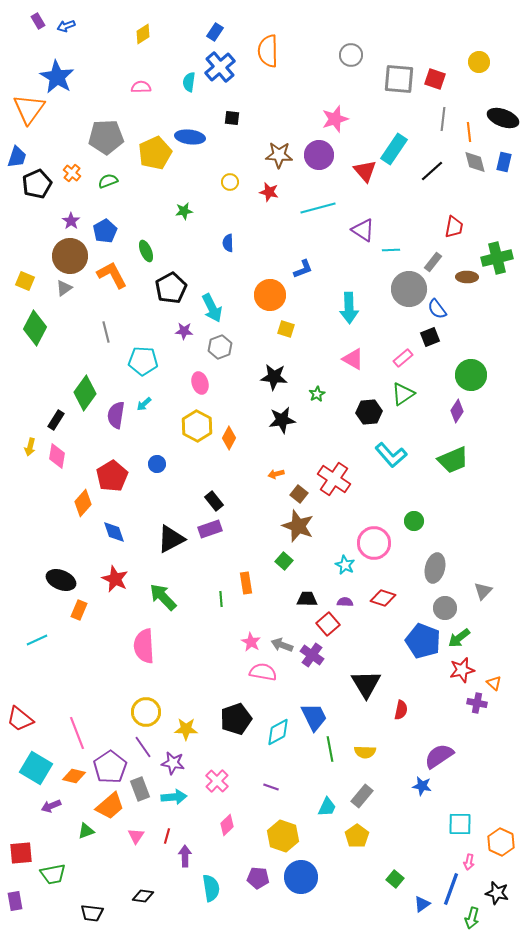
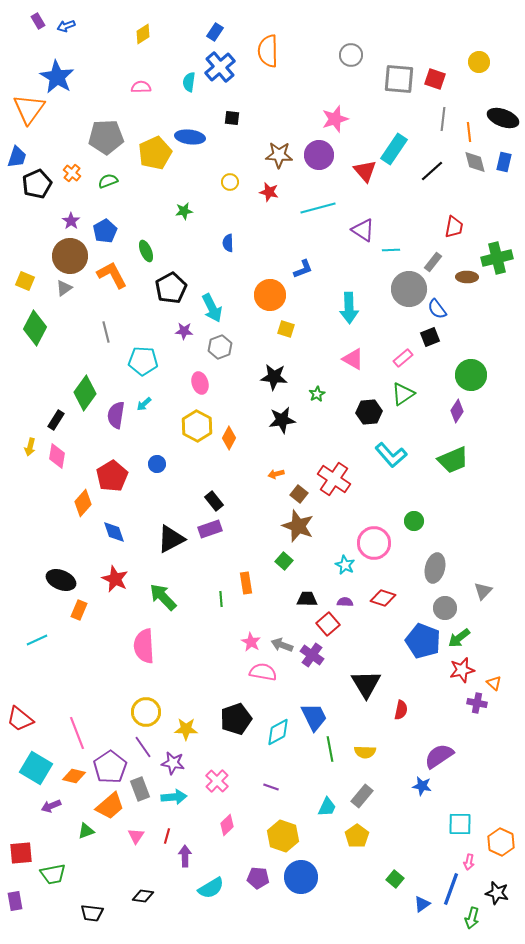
cyan semicircle at (211, 888): rotated 68 degrees clockwise
